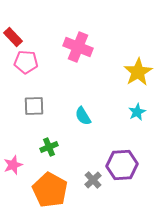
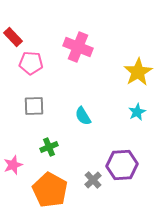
pink pentagon: moved 5 px right, 1 px down
